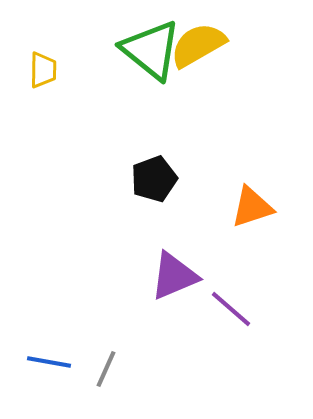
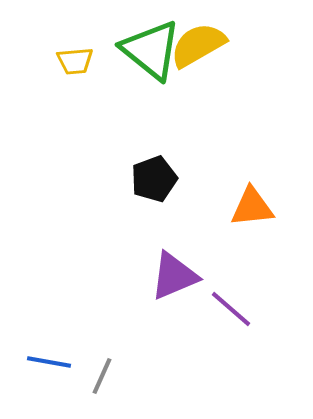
yellow trapezoid: moved 32 px right, 9 px up; rotated 84 degrees clockwise
orange triangle: rotated 12 degrees clockwise
gray line: moved 4 px left, 7 px down
